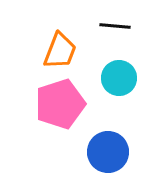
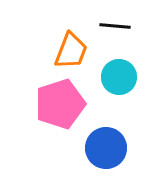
orange trapezoid: moved 11 px right
cyan circle: moved 1 px up
blue circle: moved 2 px left, 4 px up
